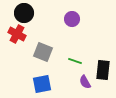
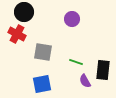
black circle: moved 1 px up
gray square: rotated 12 degrees counterclockwise
green line: moved 1 px right, 1 px down
purple semicircle: moved 1 px up
